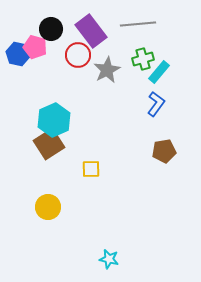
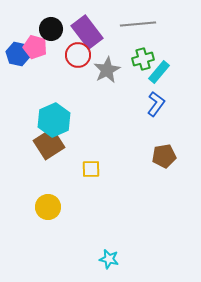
purple rectangle: moved 4 px left, 1 px down
brown pentagon: moved 5 px down
